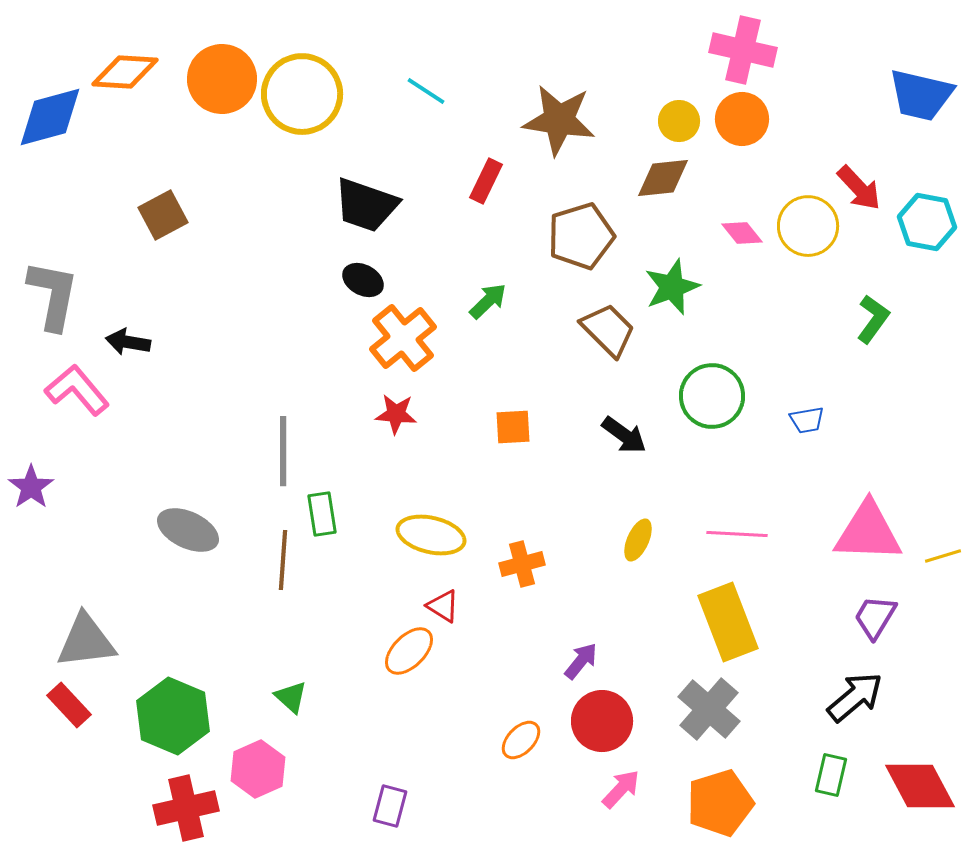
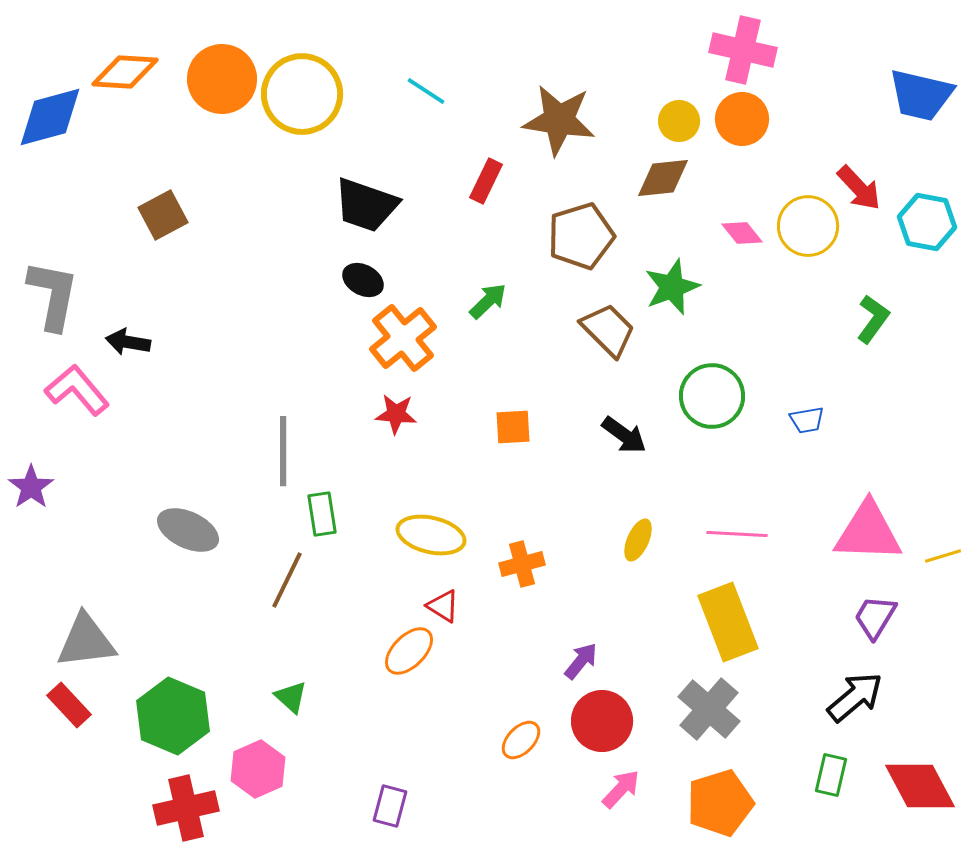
brown line at (283, 560): moved 4 px right, 20 px down; rotated 22 degrees clockwise
